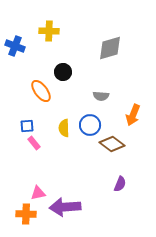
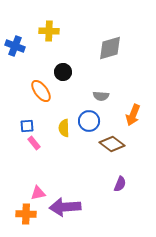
blue circle: moved 1 px left, 4 px up
